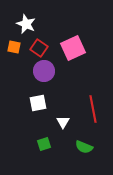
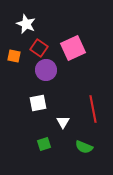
orange square: moved 9 px down
purple circle: moved 2 px right, 1 px up
